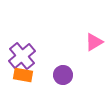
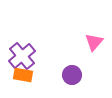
pink triangle: rotated 18 degrees counterclockwise
purple circle: moved 9 px right
